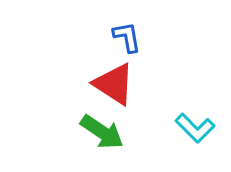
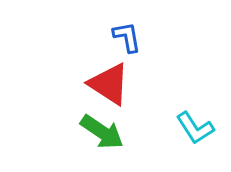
red triangle: moved 5 px left
cyan L-shape: rotated 12 degrees clockwise
